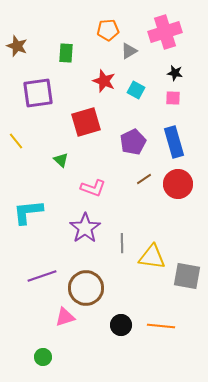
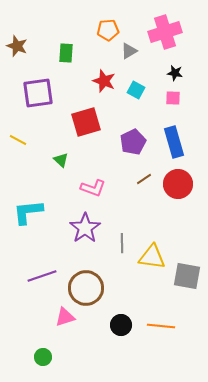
yellow line: moved 2 px right, 1 px up; rotated 24 degrees counterclockwise
